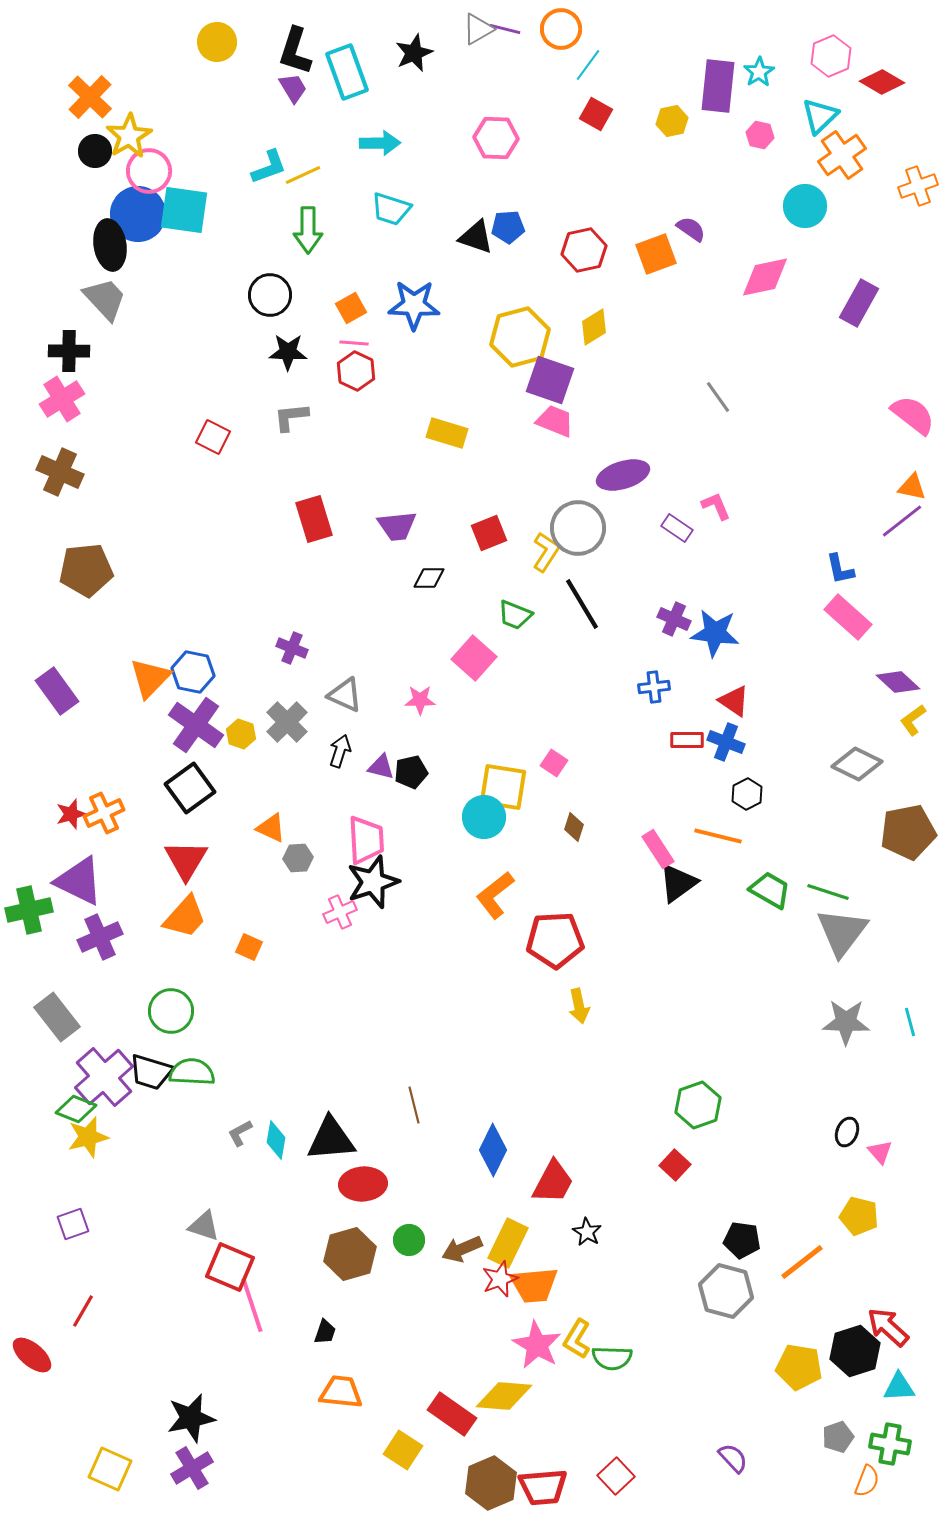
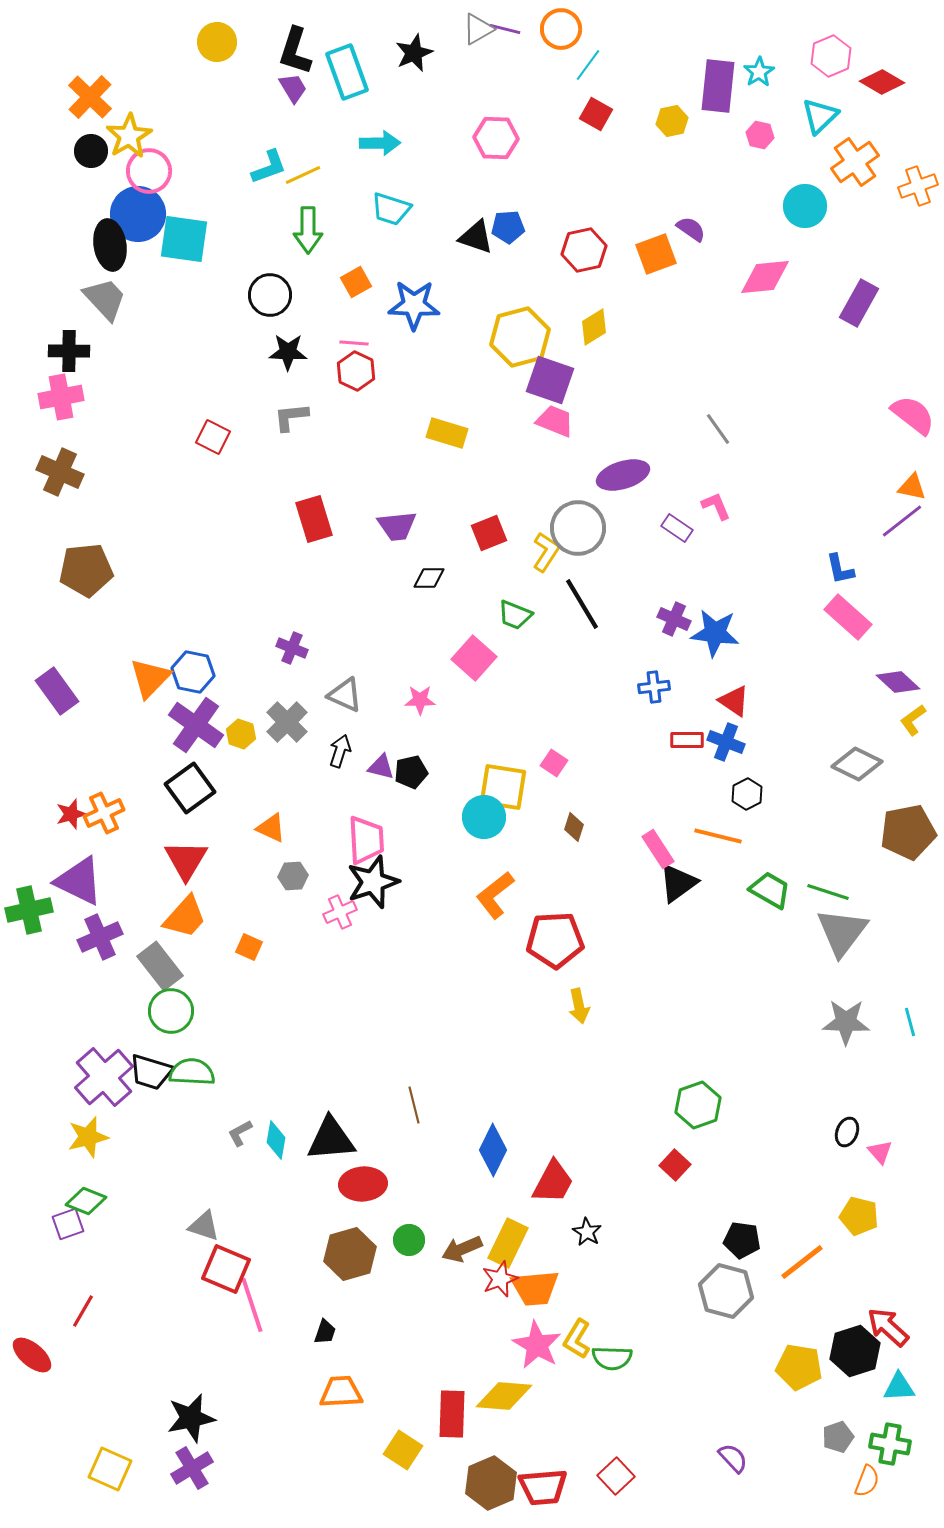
black circle at (95, 151): moved 4 px left
orange cross at (842, 155): moved 13 px right, 7 px down
cyan square at (184, 210): moved 29 px down
pink diamond at (765, 277): rotated 6 degrees clockwise
orange square at (351, 308): moved 5 px right, 26 px up
gray line at (718, 397): moved 32 px down
pink cross at (62, 399): moved 1 px left, 2 px up; rotated 21 degrees clockwise
gray hexagon at (298, 858): moved 5 px left, 18 px down
gray rectangle at (57, 1017): moved 103 px right, 51 px up
green diamond at (76, 1109): moved 10 px right, 92 px down
purple square at (73, 1224): moved 5 px left
red square at (230, 1267): moved 4 px left, 2 px down
orange trapezoid at (534, 1285): moved 1 px right, 3 px down
orange trapezoid at (341, 1392): rotated 9 degrees counterclockwise
red rectangle at (452, 1414): rotated 57 degrees clockwise
